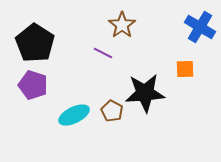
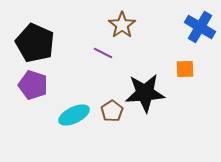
black pentagon: rotated 9 degrees counterclockwise
brown pentagon: rotated 10 degrees clockwise
